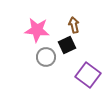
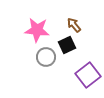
brown arrow: rotated 28 degrees counterclockwise
purple square: rotated 15 degrees clockwise
